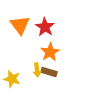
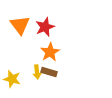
red star: rotated 18 degrees clockwise
yellow arrow: moved 2 px down
